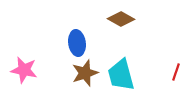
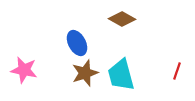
brown diamond: moved 1 px right
blue ellipse: rotated 20 degrees counterclockwise
red line: moved 1 px right, 1 px up
